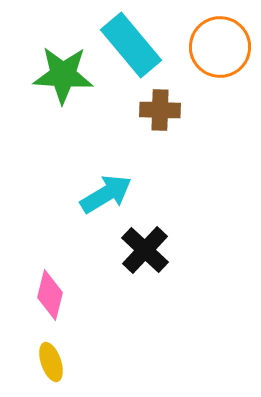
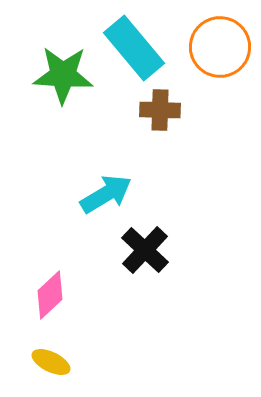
cyan rectangle: moved 3 px right, 3 px down
pink diamond: rotated 33 degrees clockwise
yellow ellipse: rotated 45 degrees counterclockwise
